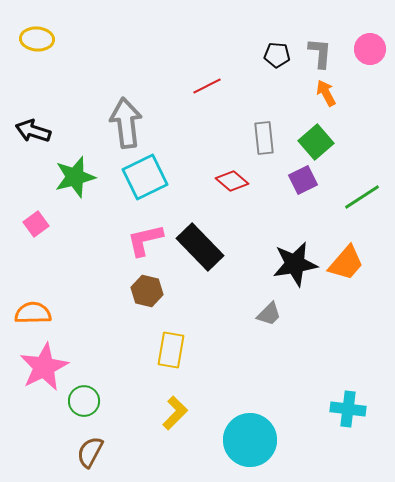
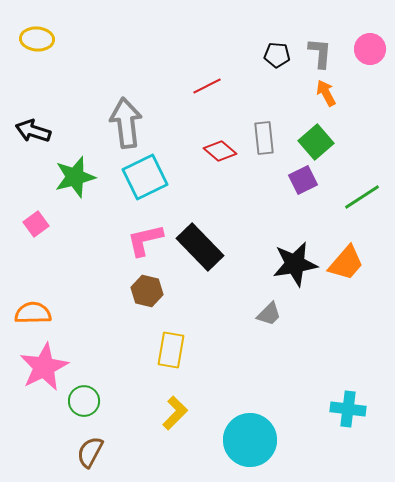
red diamond: moved 12 px left, 30 px up
